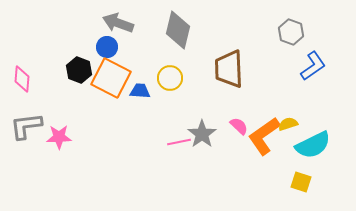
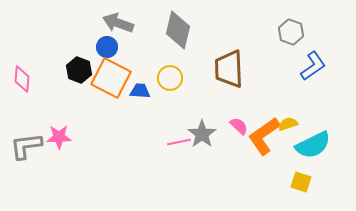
gray L-shape: moved 20 px down
